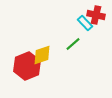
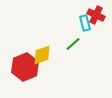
red cross: rotated 12 degrees clockwise
cyan rectangle: rotated 28 degrees clockwise
red hexagon: moved 2 px left, 1 px down
